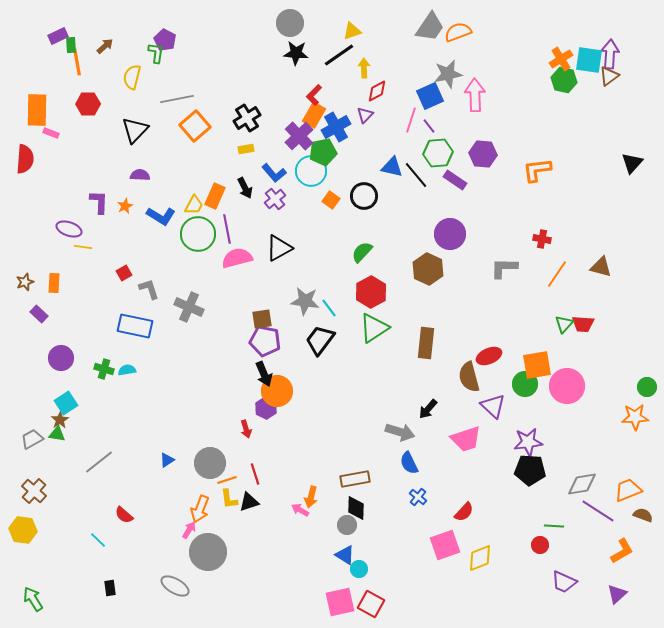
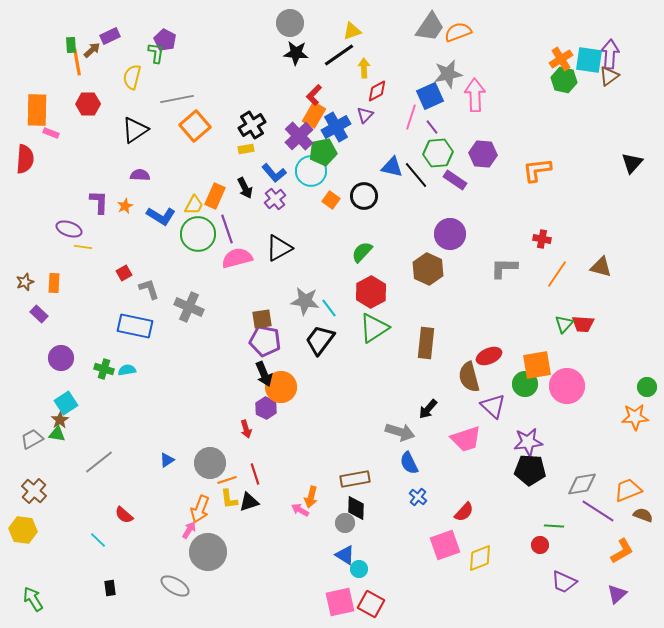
purple rectangle at (58, 36): moved 52 px right
brown arrow at (105, 46): moved 13 px left, 4 px down
black cross at (247, 118): moved 5 px right, 7 px down
pink line at (411, 120): moved 3 px up
purple line at (429, 126): moved 3 px right, 1 px down
black triangle at (135, 130): rotated 12 degrees clockwise
purple line at (227, 229): rotated 8 degrees counterclockwise
orange circle at (277, 391): moved 4 px right, 4 px up
gray circle at (347, 525): moved 2 px left, 2 px up
